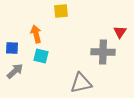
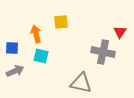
yellow square: moved 11 px down
gray cross: rotated 10 degrees clockwise
gray arrow: rotated 18 degrees clockwise
gray triangle: rotated 25 degrees clockwise
